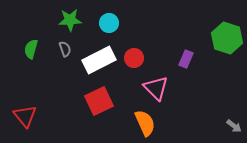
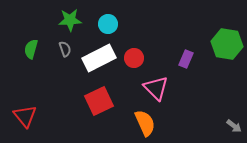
cyan circle: moved 1 px left, 1 px down
green hexagon: moved 6 px down; rotated 8 degrees counterclockwise
white rectangle: moved 2 px up
